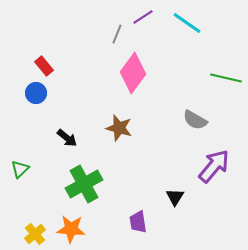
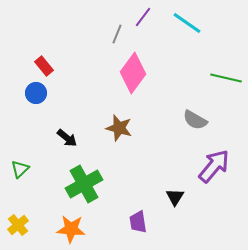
purple line: rotated 20 degrees counterclockwise
yellow cross: moved 17 px left, 9 px up
